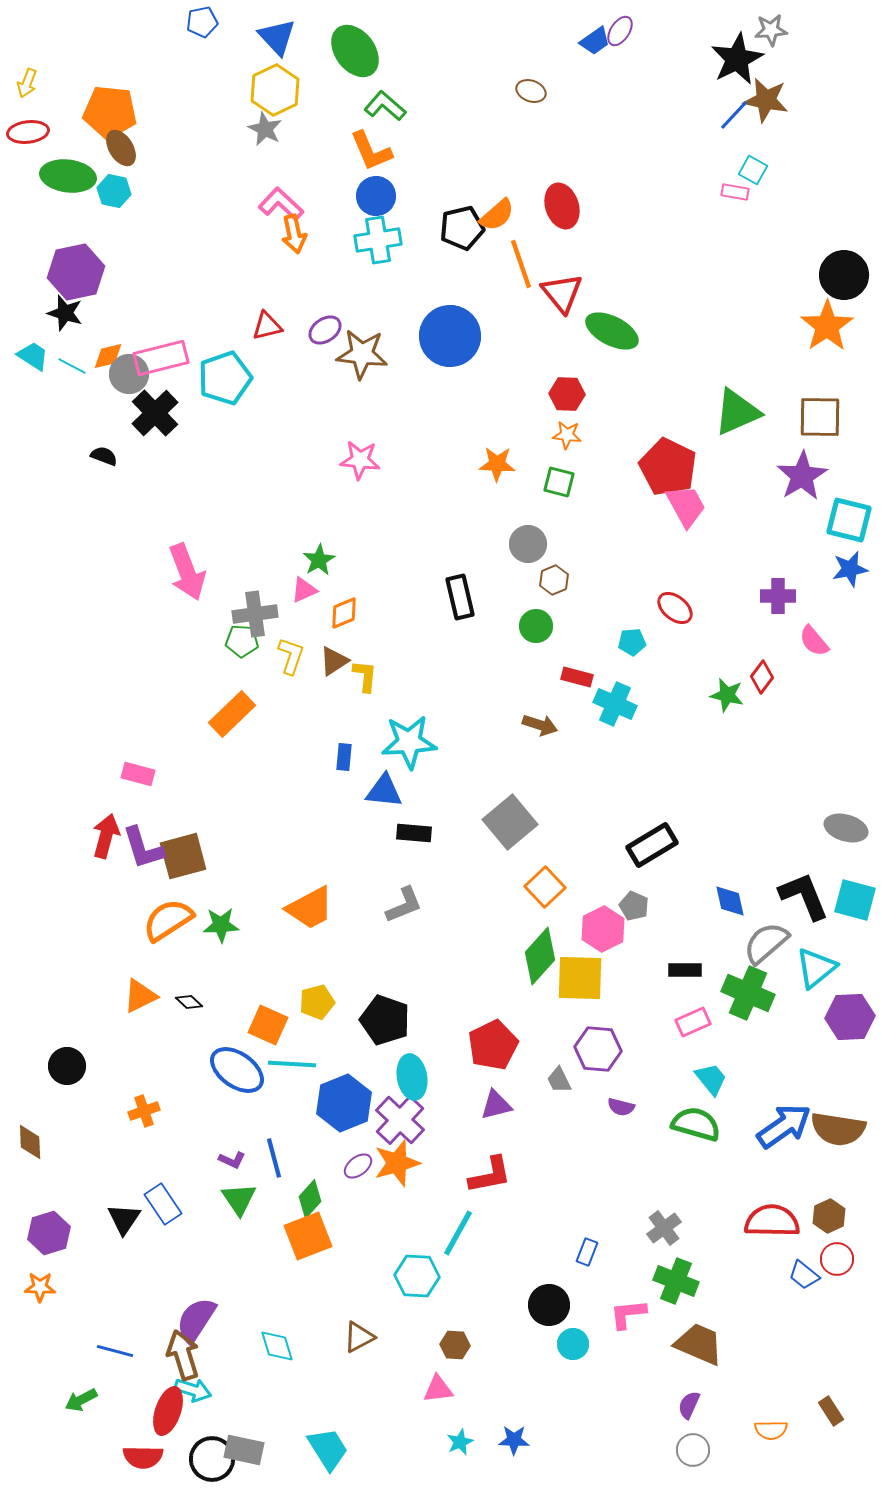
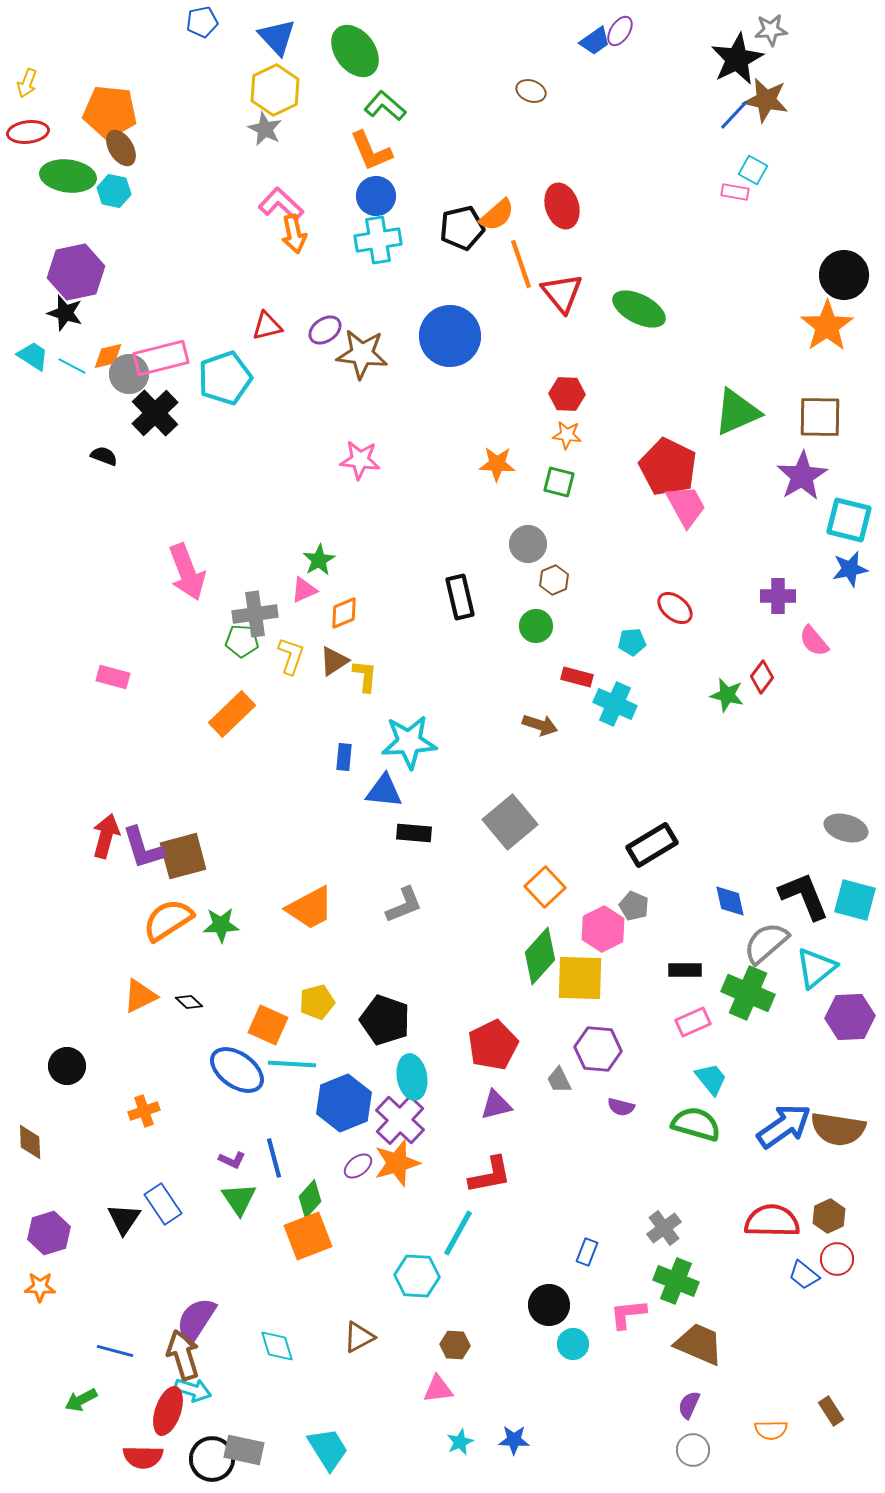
green ellipse at (612, 331): moved 27 px right, 22 px up
pink rectangle at (138, 774): moved 25 px left, 97 px up
